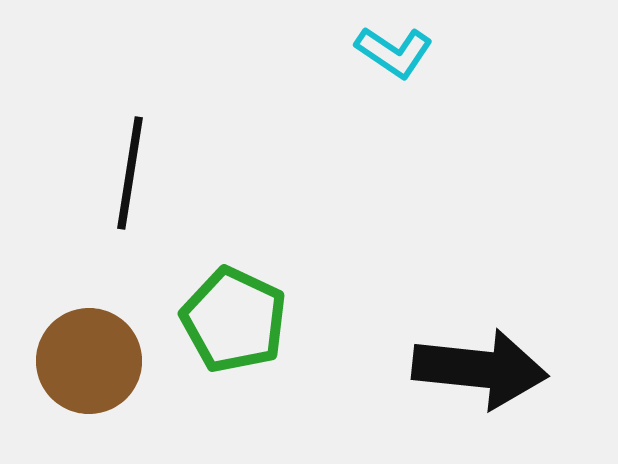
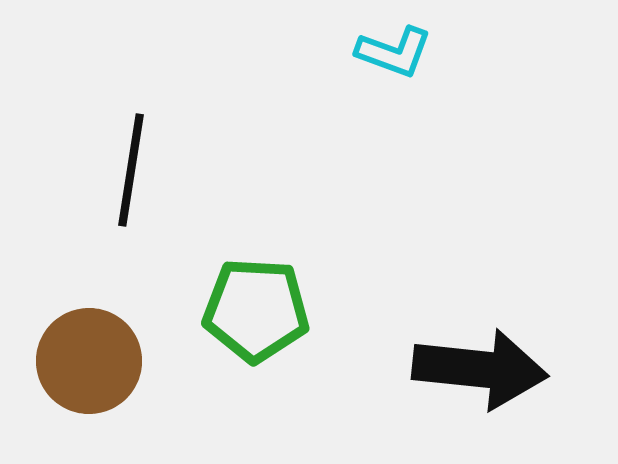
cyan L-shape: rotated 14 degrees counterclockwise
black line: moved 1 px right, 3 px up
green pentagon: moved 22 px right, 10 px up; rotated 22 degrees counterclockwise
